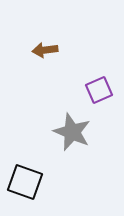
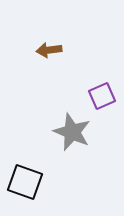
brown arrow: moved 4 px right
purple square: moved 3 px right, 6 px down
